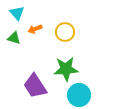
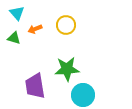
yellow circle: moved 1 px right, 7 px up
green star: moved 1 px right
purple trapezoid: rotated 24 degrees clockwise
cyan circle: moved 4 px right
